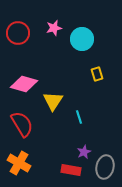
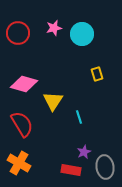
cyan circle: moved 5 px up
gray ellipse: rotated 20 degrees counterclockwise
